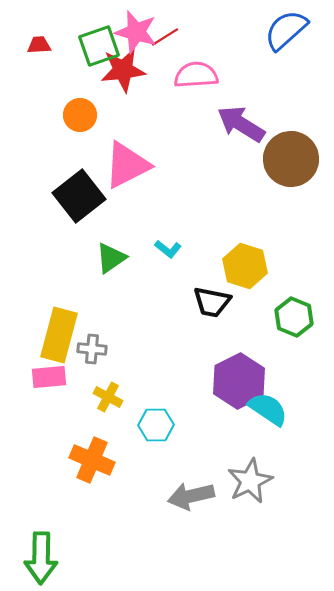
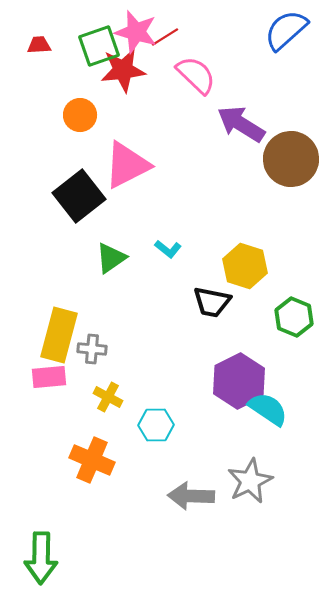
pink semicircle: rotated 48 degrees clockwise
gray arrow: rotated 15 degrees clockwise
